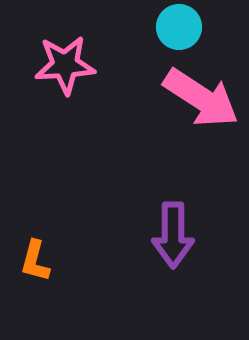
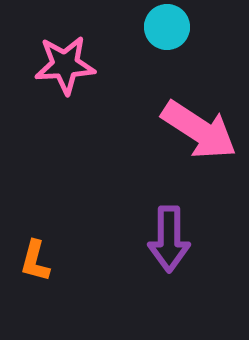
cyan circle: moved 12 px left
pink arrow: moved 2 px left, 32 px down
purple arrow: moved 4 px left, 4 px down
